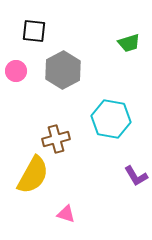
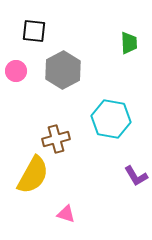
green trapezoid: rotated 75 degrees counterclockwise
